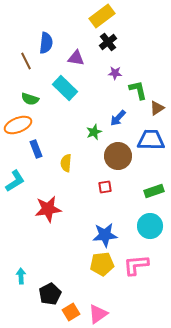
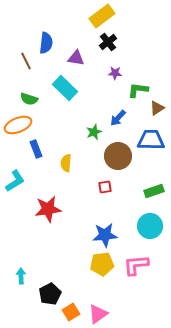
green L-shape: rotated 70 degrees counterclockwise
green semicircle: moved 1 px left
